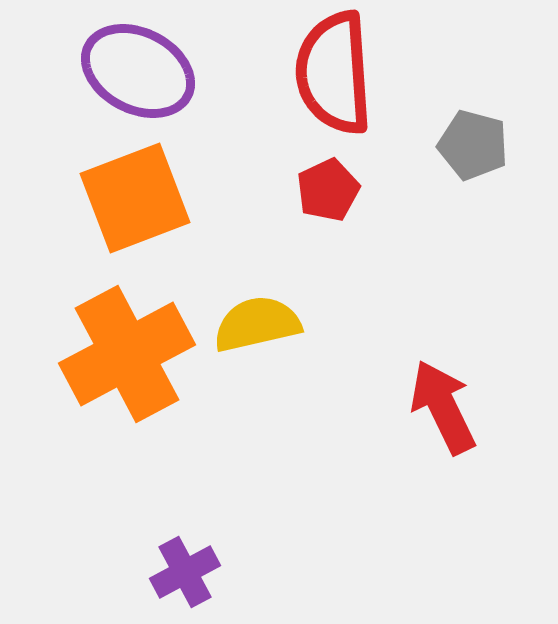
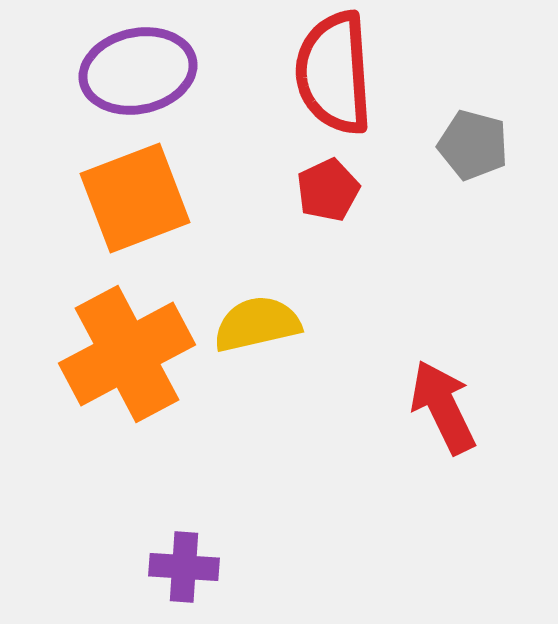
purple ellipse: rotated 39 degrees counterclockwise
purple cross: moved 1 px left, 5 px up; rotated 32 degrees clockwise
